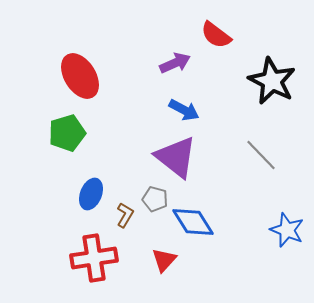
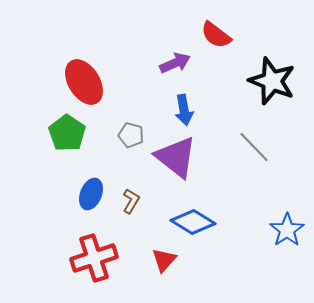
red ellipse: moved 4 px right, 6 px down
black star: rotated 6 degrees counterclockwise
blue arrow: rotated 52 degrees clockwise
green pentagon: rotated 21 degrees counterclockwise
gray line: moved 7 px left, 8 px up
gray pentagon: moved 24 px left, 64 px up
brown L-shape: moved 6 px right, 14 px up
blue diamond: rotated 27 degrees counterclockwise
blue star: rotated 16 degrees clockwise
red cross: rotated 9 degrees counterclockwise
